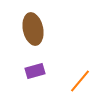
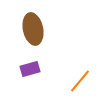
purple rectangle: moved 5 px left, 2 px up
